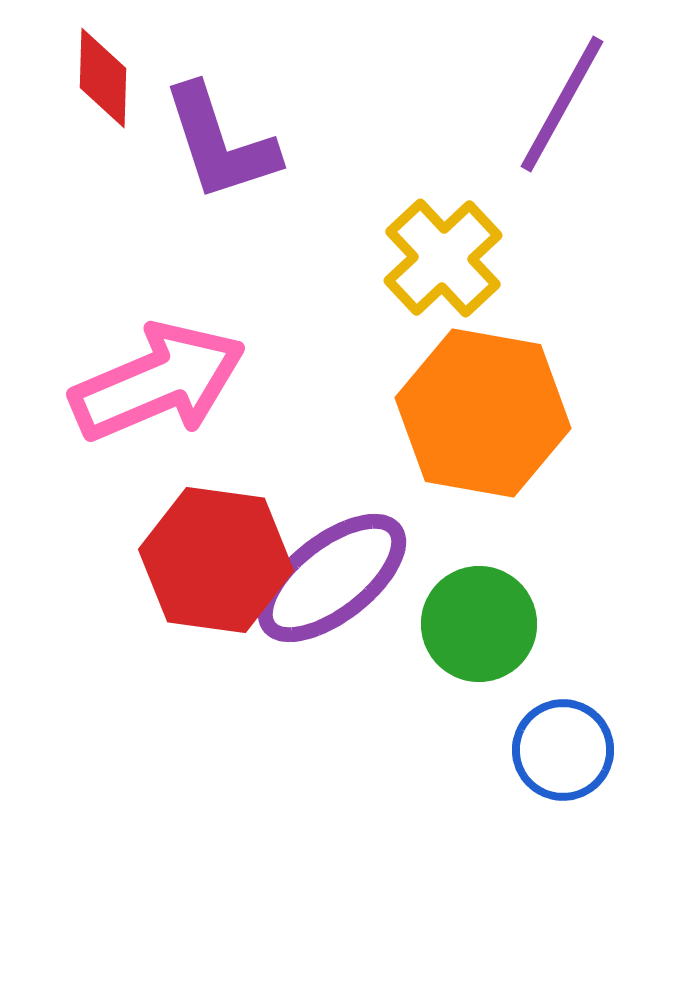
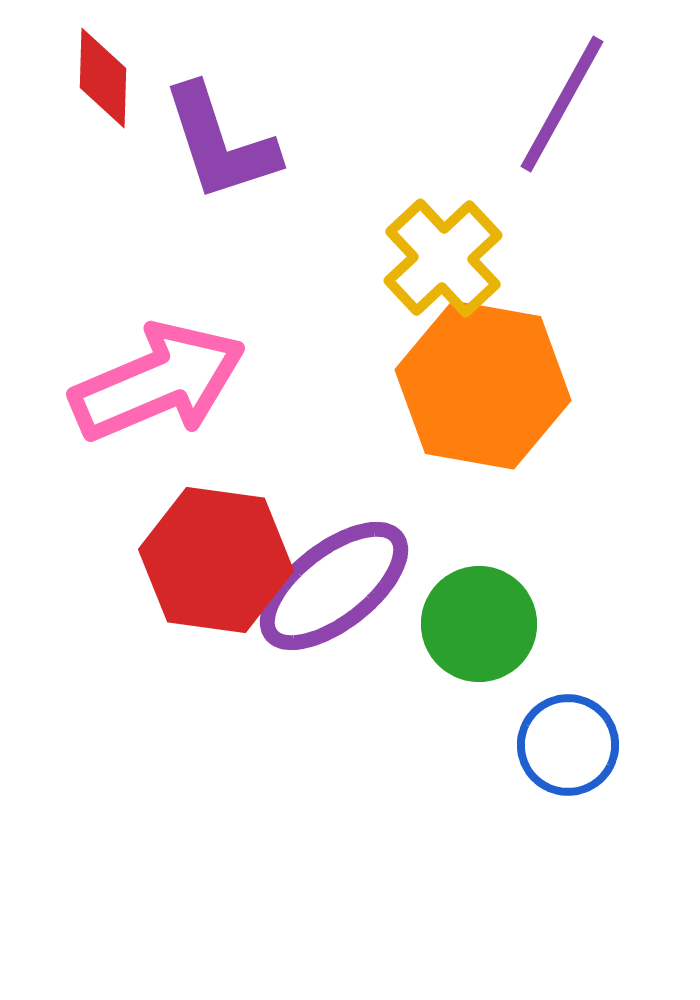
orange hexagon: moved 28 px up
purple ellipse: moved 2 px right, 8 px down
blue circle: moved 5 px right, 5 px up
